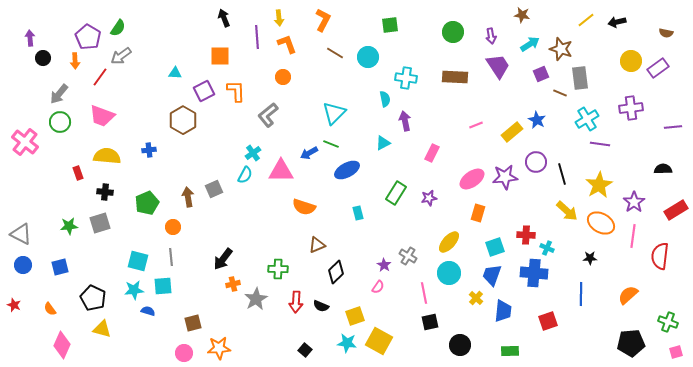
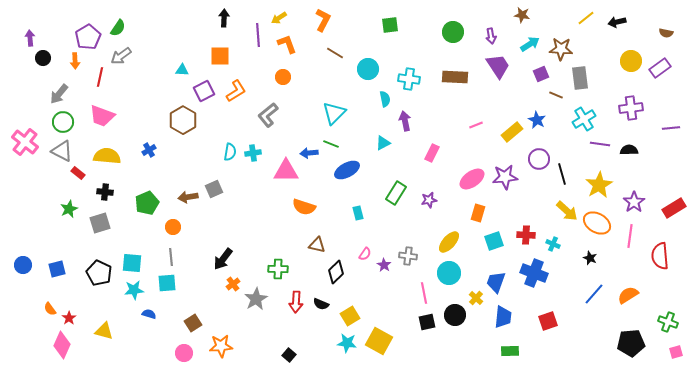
black arrow at (224, 18): rotated 24 degrees clockwise
yellow arrow at (279, 18): rotated 63 degrees clockwise
yellow line at (586, 20): moved 2 px up
purple pentagon at (88, 37): rotated 10 degrees clockwise
purple line at (257, 37): moved 1 px right, 2 px up
brown star at (561, 49): rotated 15 degrees counterclockwise
cyan circle at (368, 57): moved 12 px down
purple rectangle at (658, 68): moved 2 px right
cyan triangle at (175, 73): moved 7 px right, 3 px up
red line at (100, 77): rotated 24 degrees counterclockwise
cyan cross at (406, 78): moved 3 px right, 1 px down
orange L-shape at (236, 91): rotated 60 degrees clockwise
brown line at (560, 93): moved 4 px left, 2 px down
cyan cross at (587, 119): moved 3 px left
green circle at (60, 122): moved 3 px right
purple line at (673, 127): moved 2 px left, 1 px down
blue cross at (149, 150): rotated 24 degrees counterclockwise
cyan cross at (253, 153): rotated 28 degrees clockwise
blue arrow at (309, 153): rotated 24 degrees clockwise
purple circle at (536, 162): moved 3 px right, 3 px up
black semicircle at (663, 169): moved 34 px left, 19 px up
pink triangle at (281, 171): moved 5 px right
red rectangle at (78, 173): rotated 32 degrees counterclockwise
cyan semicircle at (245, 175): moved 15 px left, 23 px up; rotated 18 degrees counterclockwise
brown arrow at (188, 197): rotated 90 degrees counterclockwise
purple star at (429, 198): moved 2 px down
red rectangle at (676, 210): moved 2 px left, 2 px up
orange ellipse at (601, 223): moved 4 px left
green star at (69, 226): moved 17 px up; rotated 18 degrees counterclockwise
gray triangle at (21, 234): moved 41 px right, 83 px up
pink line at (633, 236): moved 3 px left
brown triangle at (317, 245): rotated 36 degrees clockwise
cyan square at (495, 247): moved 1 px left, 6 px up
cyan cross at (547, 248): moved 6 px right, 4 px up
gray cross at (408, 256): rotated 24 degrees counterclockwise
red semicircle at (660, 256): rotated 12 degrees counterclockwise
black star at (590, 258): rotated 24 degrees clockwise
cyan square at (138, 261): moved 6 px left, 2 px down; rotated 10 degrees counterclockwise
blue square at (60, 267): moved 3 px left, 2 px down
blue cross at (534, 273): rotated 16 degrees clockwise
blue trapezoid at (492, 275): moved 4 px right, 7 px down
orange cross at (233, 284): rotated 24 degrees counterclockwise
cyan square at (163, 286): moved 4 px right, 3 px up
pink semicircle at (378, 287): moved 13 px left, 33 px up
blue line at (581, 294): moved 13 px right; rotated 40 degrees clockwise
orange semicircle at (628, 295): rotated 10 degrees clockwise
black pentagon at (93, 298): moved 6 px right, 25 px up
red star at (14, 305): moved 55 px right, 13 px down; rotated 16 degrees clockwise
black semicircle at (321, 306): moved 2 px up
blue semicircle at (148, 311): moved 1 px right, 3 px down
blue trapezoid at (503, 311): moved 6 px down
yellow square at (355, 316): moved 5 px left; rotated 12 degrees counterclockwise
black square at (430, 322): moved 3 px left
brown square at (193, 323): rotated 18 degrees counterclockwise
yellow triangle at (102, 329): moved 2 px right, 2 px down
black circle at (460, 345): moved 5 px left, 30 px up
orange star at (219, 348): moved 2 px right, 2 px up
black square at (305, 350): moved 16 px left, 5 px down
